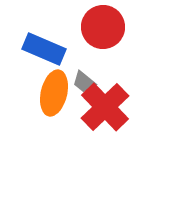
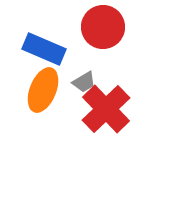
gray trapezoid: rotated 70 degrees counterclockwise
orange ellipse: moved 11 px left, 3 px up; rotated 9 degrees clockwise
red cross: moved 1 px right, 2 px down
